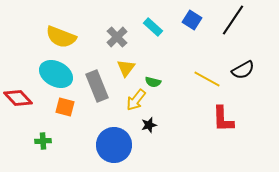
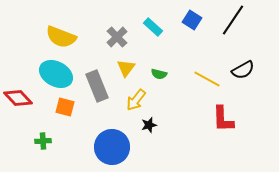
green semicircle: moved 6 px right, 8 px up
blue circle: moved 2 px left, 2 px down
